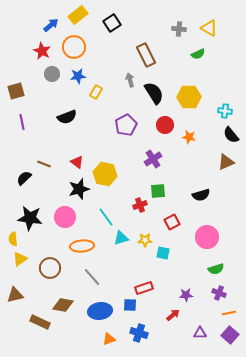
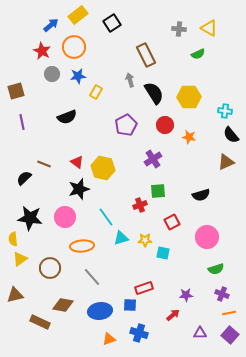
yellow hexagon at (105, 174): moved 2 px left, 6 px up
purple cross at (219, 293): moved 3 px right, 1 px down
